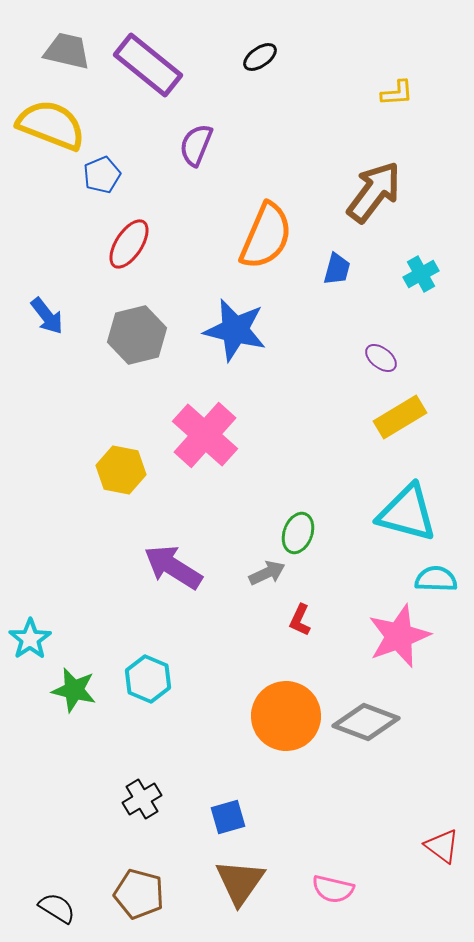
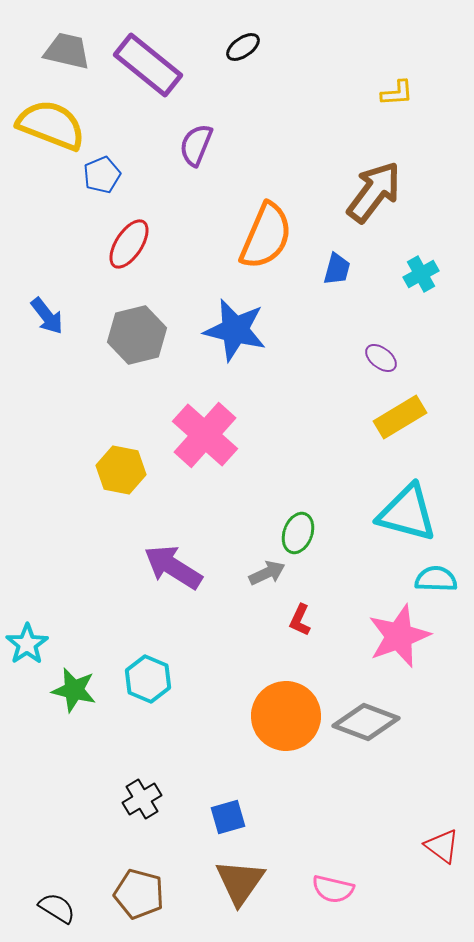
black ellipse: moved 17 px left, 10 px up
cyan star: moved 3 px left, 5 px down
